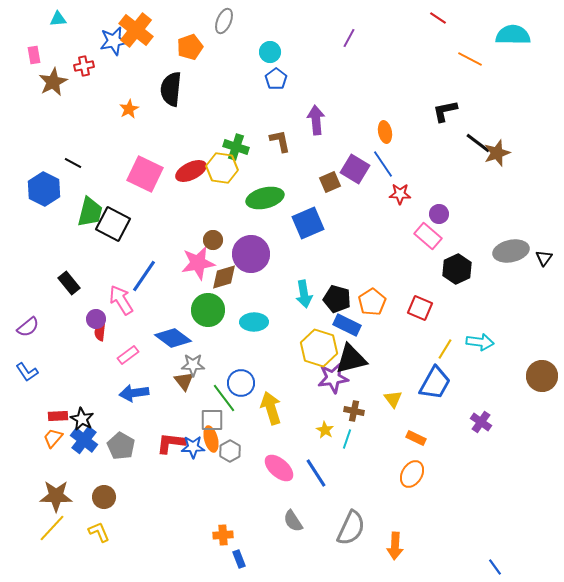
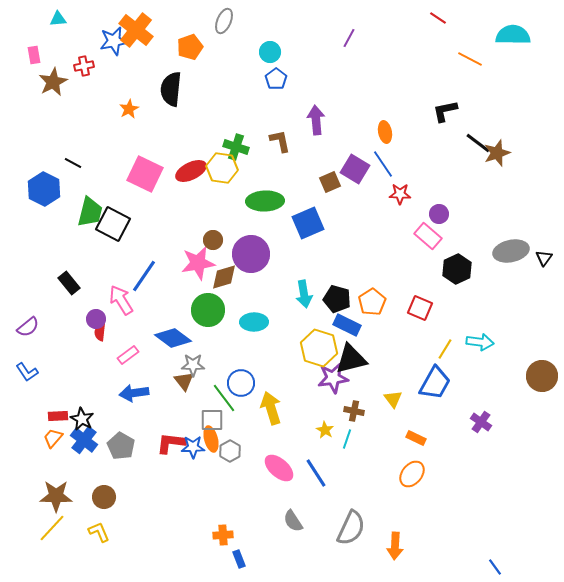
green ellipse at (265, 198): moved 3 px down; rotated 12 degrees clockwise
orange ellipse at (412, 474): rotated 8 degrees clockwise
